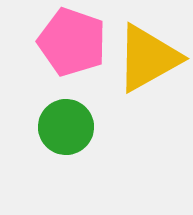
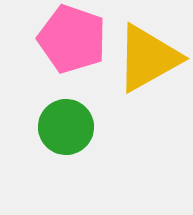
pink pentagon: moved 3 px up
